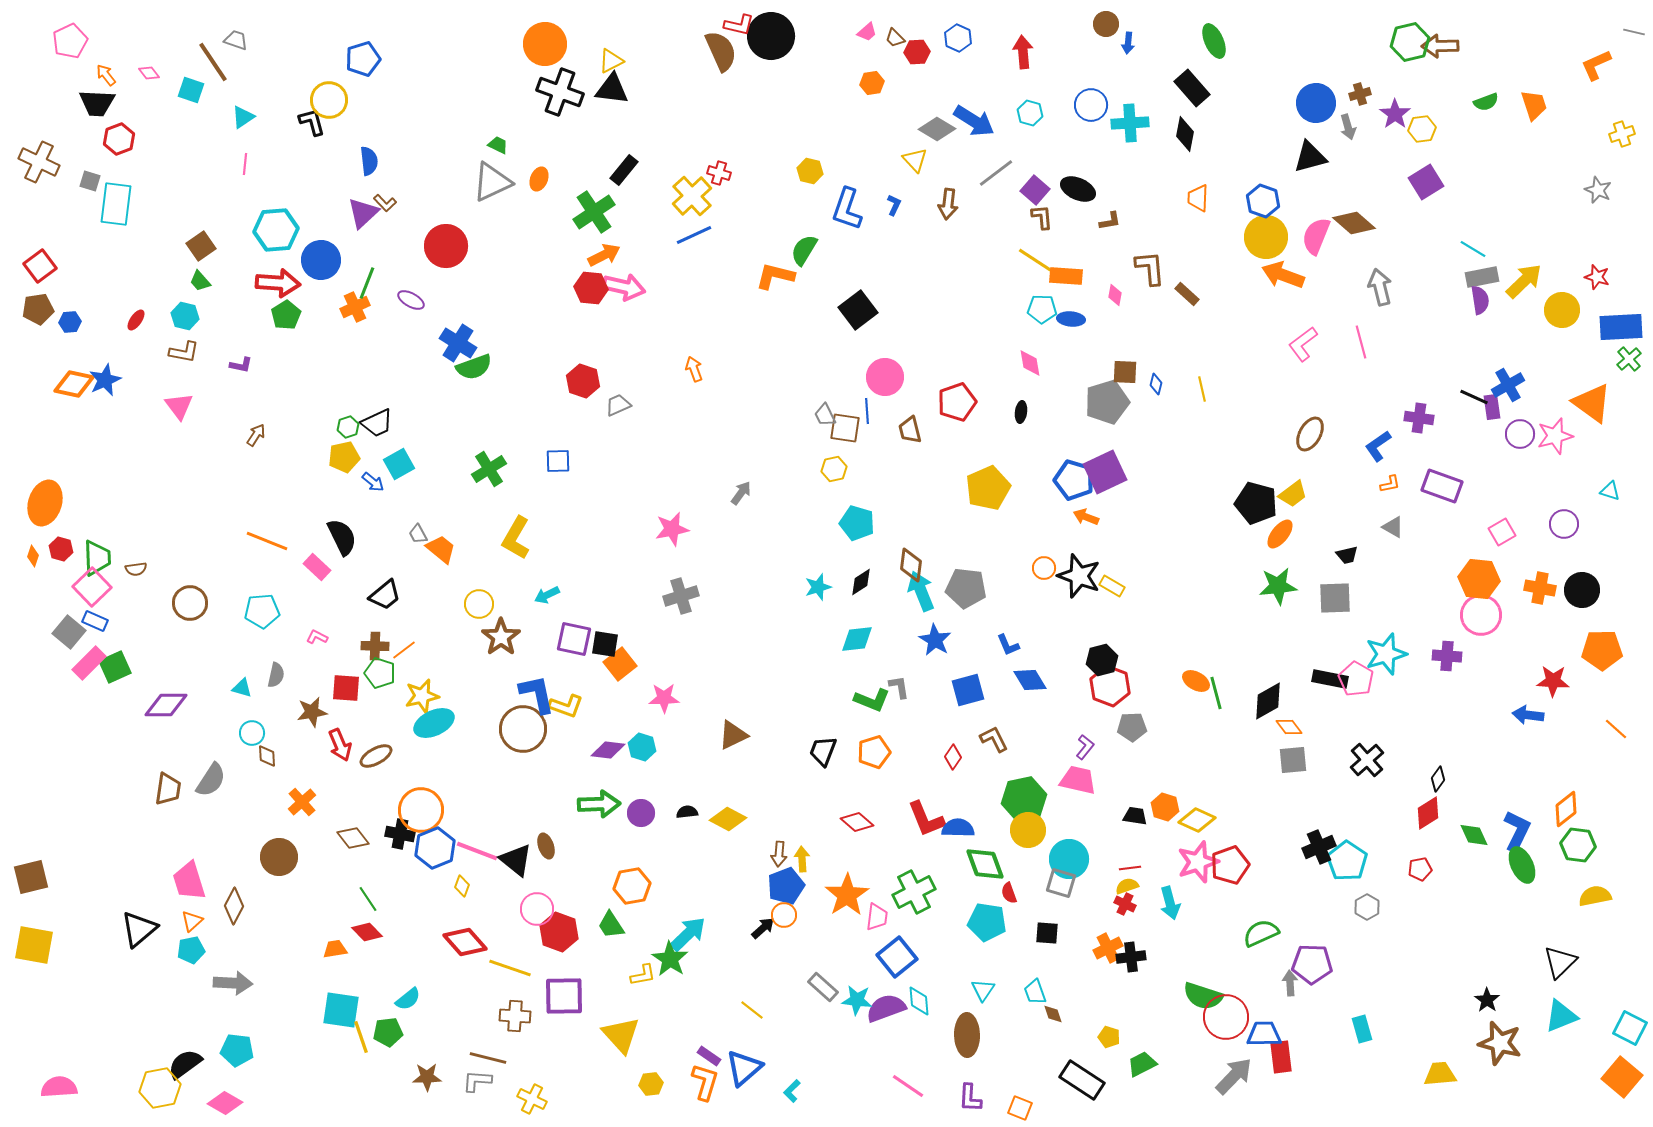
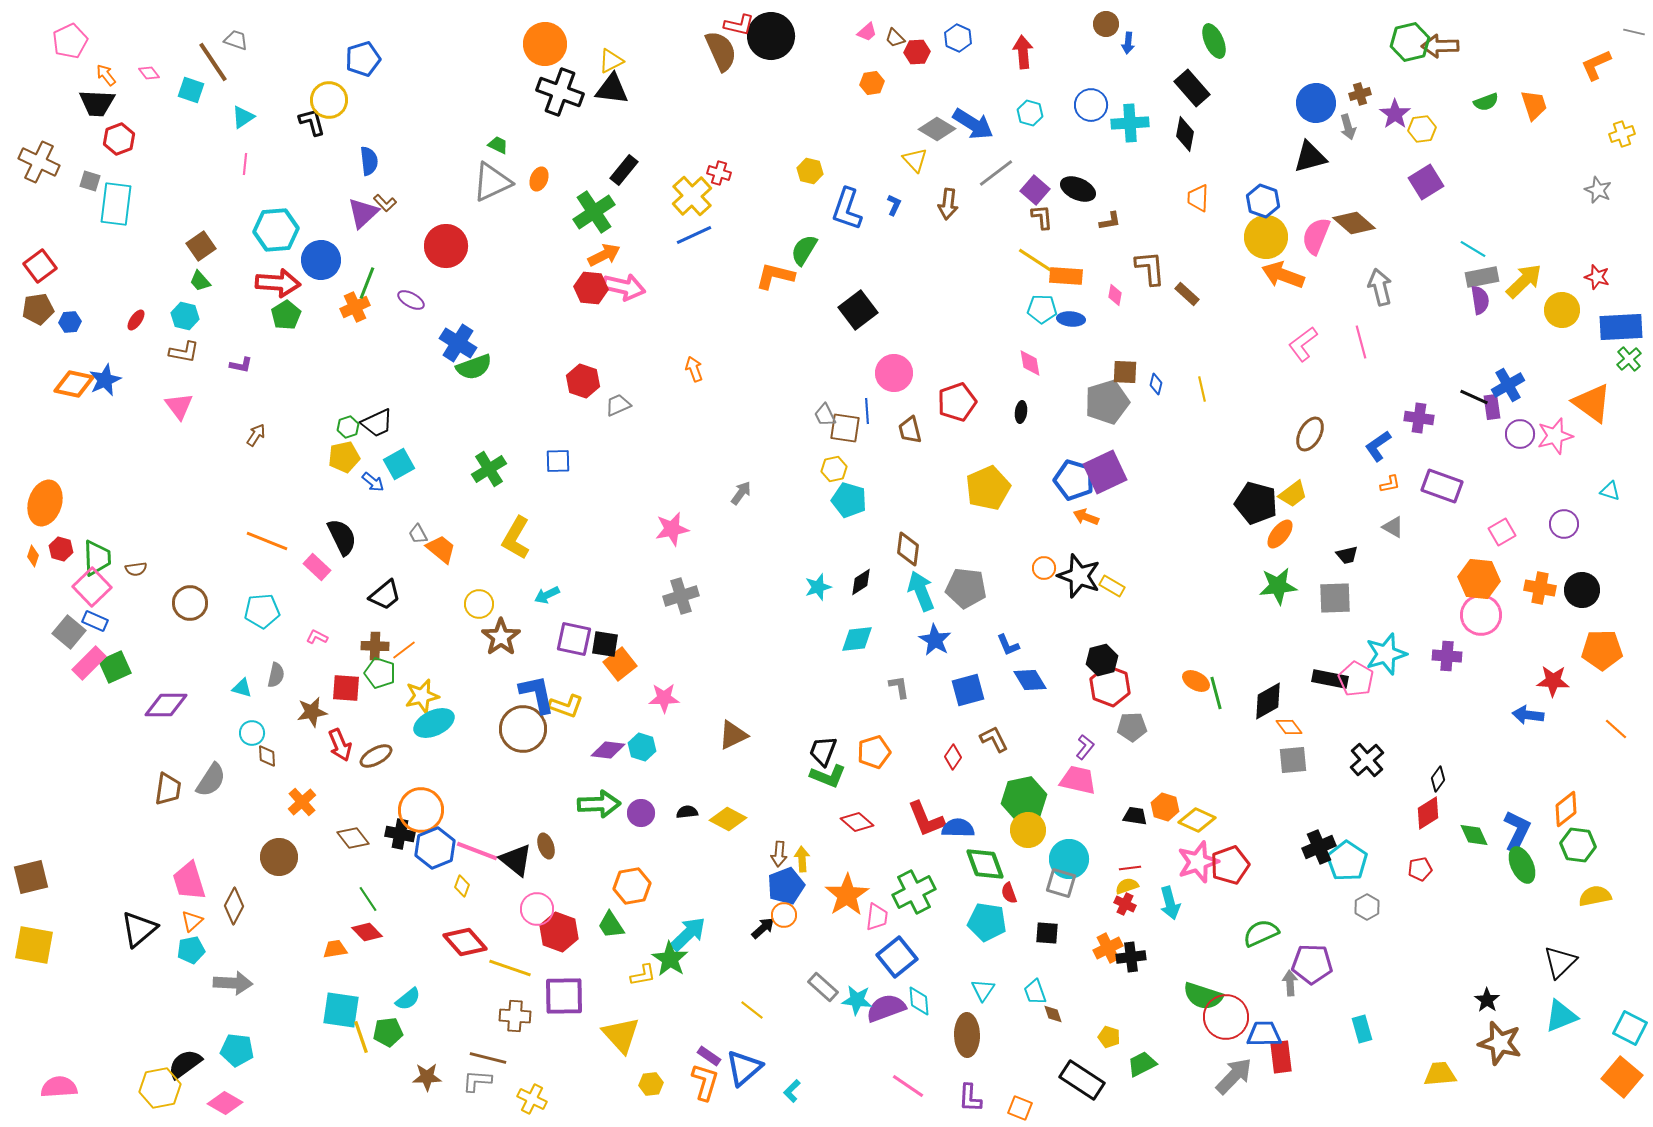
blue arrow at (974, 121): moved 1 px left, 3 px down
pink circle at (885, 377): moved 9 px right, 4 px up
cyan pentagon at (857, 523): moved 8 px left, 23 px up
brown diamond at (911, 565): moved 3 px left, 16 px up
green L-shape at (872, 700): moved 44 px left, 76 px down
